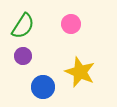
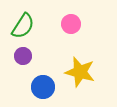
yellow star: rotated 8 degrees counterclockwise
